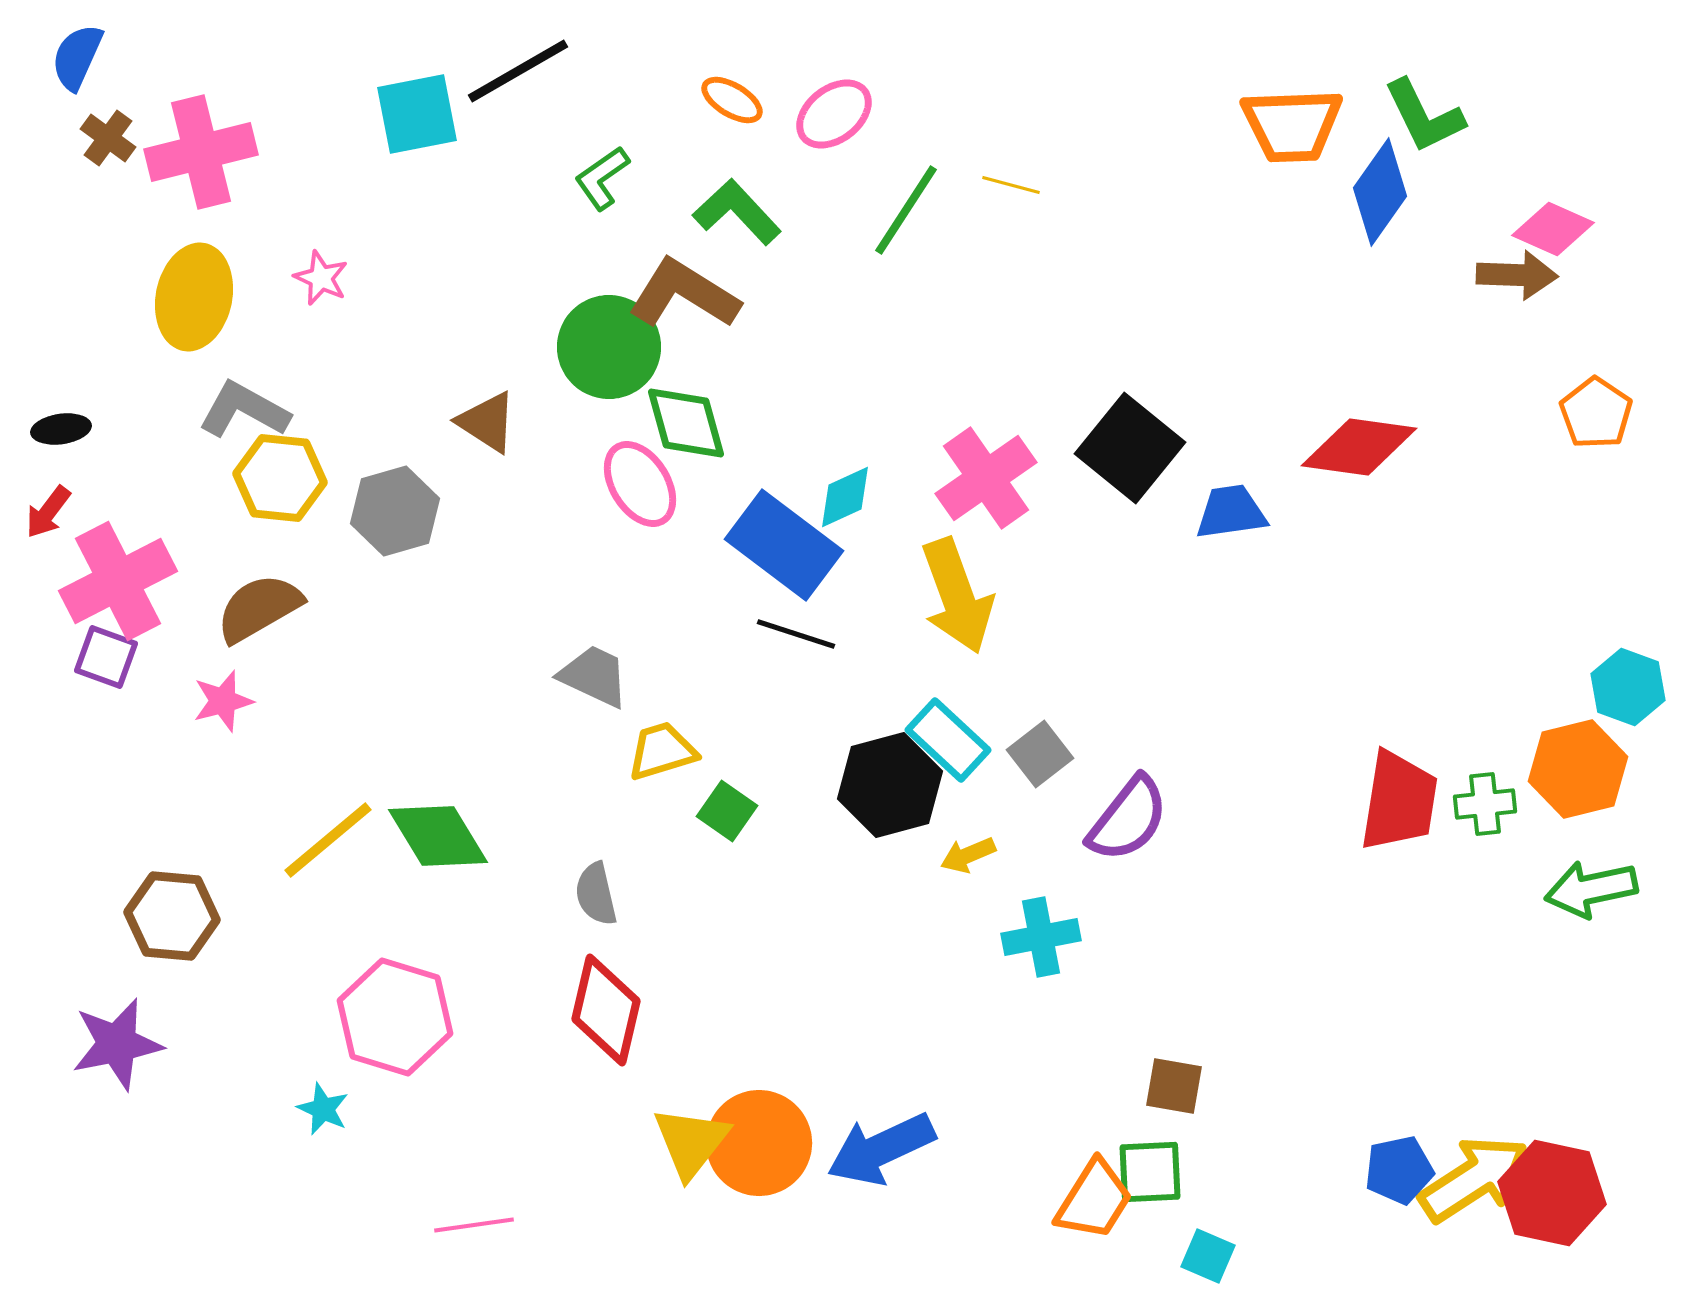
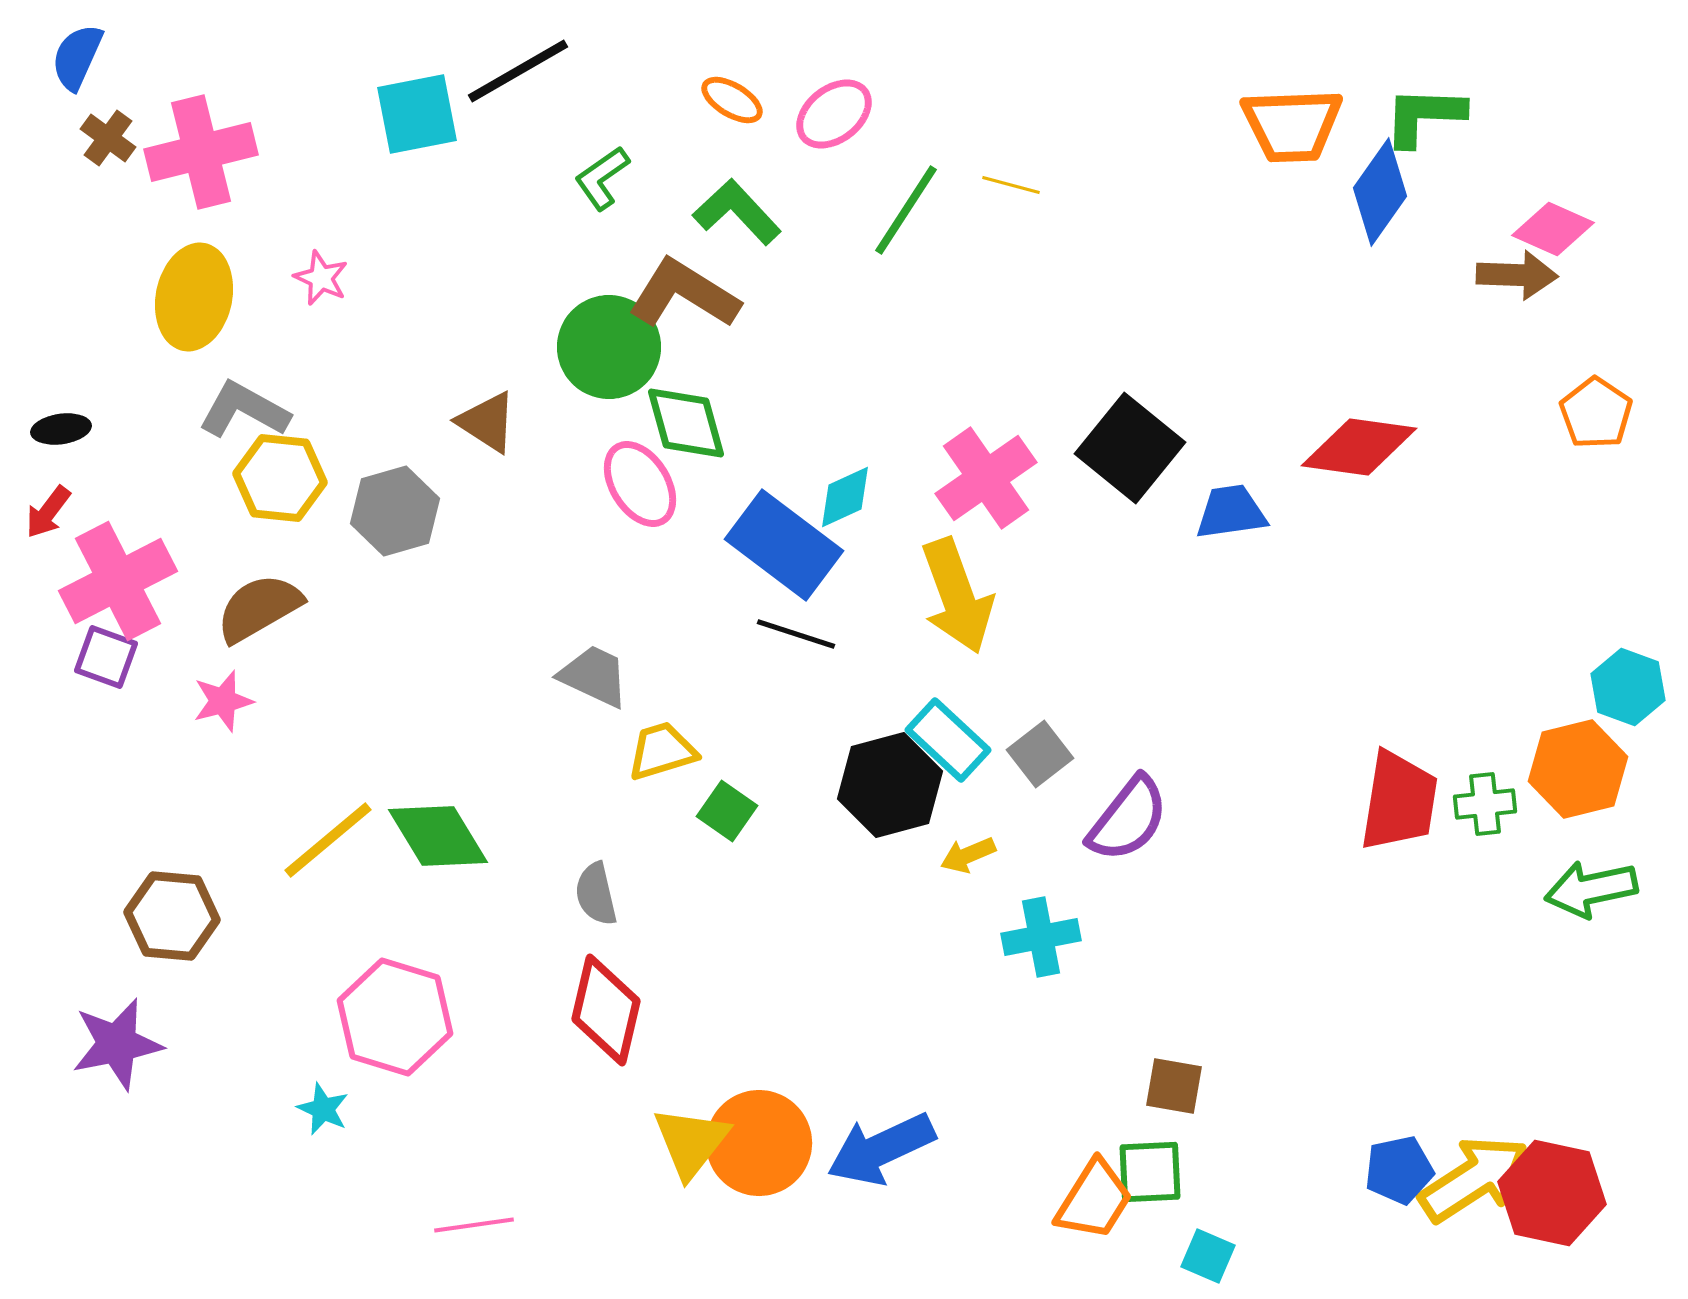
green L-shape at (1424, 116): rotated 118 degrees clockwise
